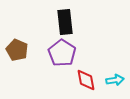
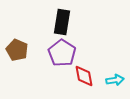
black rectangle: moved 3 px left; rotated 15 degrees clockwise
red diamond: moved 2 px left, 4 px up
